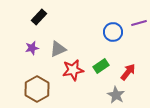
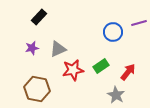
brown hexagon: rotated 20 degrees counterclockwise
